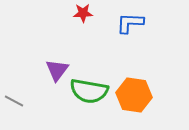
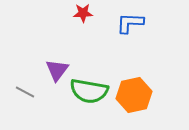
orange hexagon: rotated 20 degrees counterclockwise
gray line: moved 11 px right, 9 px up
